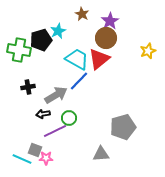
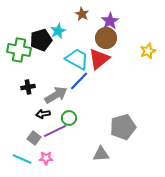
gray square: moved 1 px left, 12 px up; rotated 16 degrees clockwise
